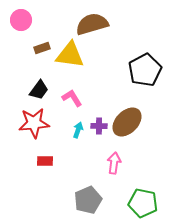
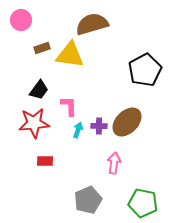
pink L-shape: moved 3 px left, 8 px down; rotated 30 degrees clockwise
